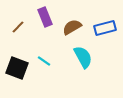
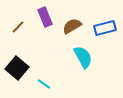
brown semicircle: moved 1 px up
cyan line: moved 23 px down
black square: rotated 20 degrees clockwise
